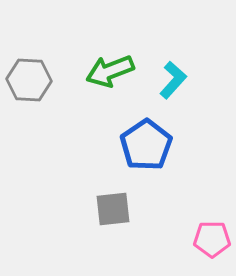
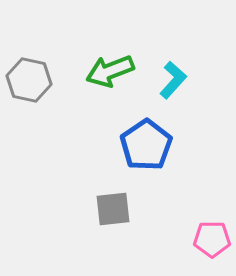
gray hexagon: rotated 9 degrees clockwise
